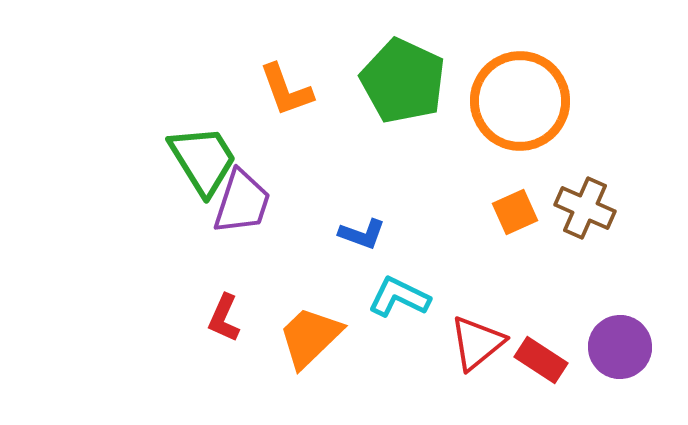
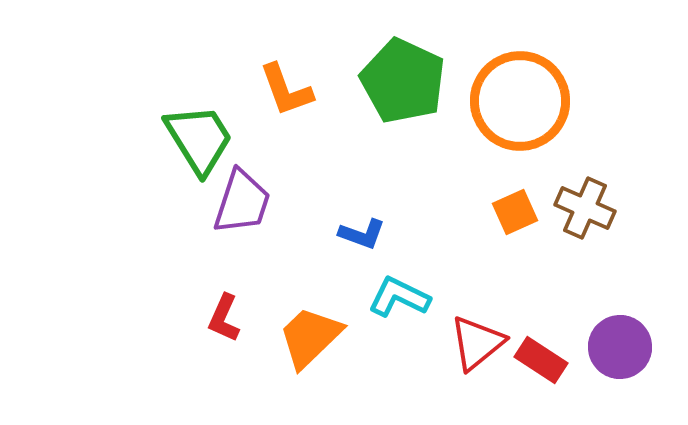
green trapezoid: moved 4 px left, 21 px up
